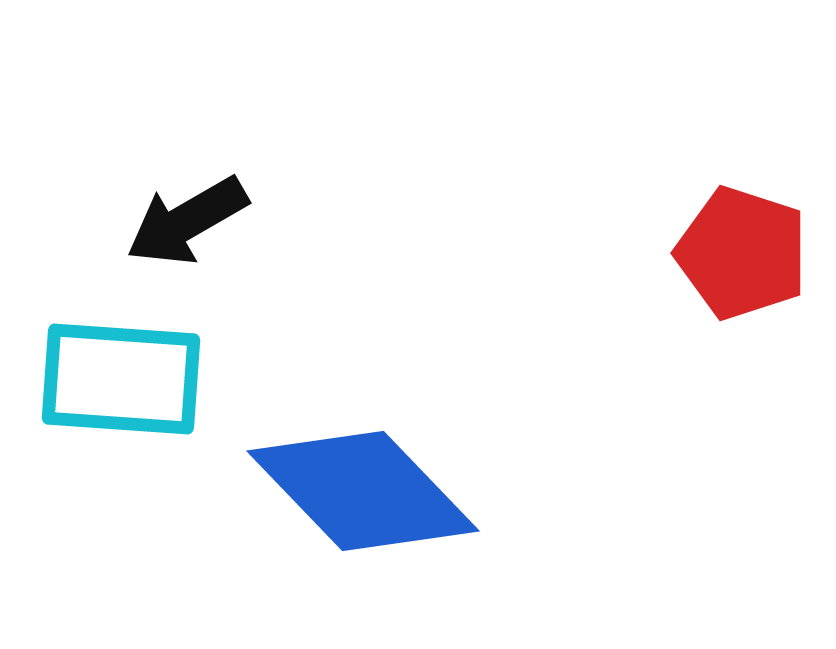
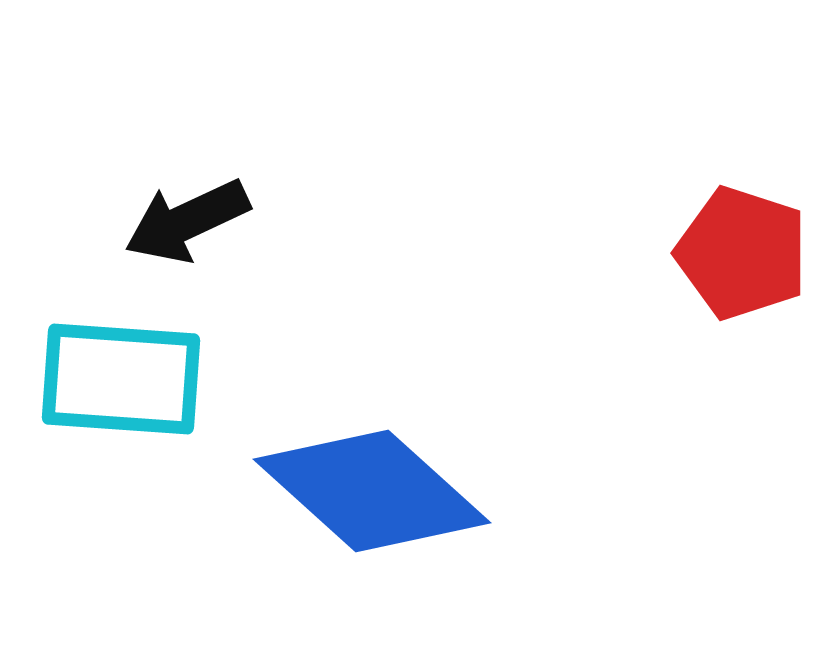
black arrow: rotated 5 degrees clockwise
blue diamond: moved 9 px right; rotated 4 degrees counterclockwise
